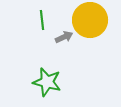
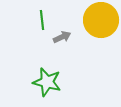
yellow circle: moved 11 px right
gray arrow: moved 2 px left
